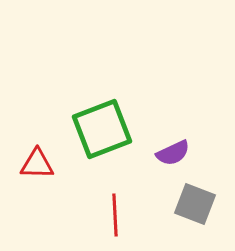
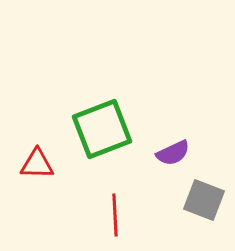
gray square: moved 9 px right, 4 px up
